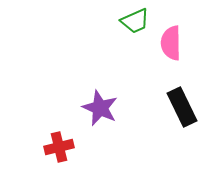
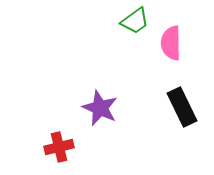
green trapezoid: rotated 12 degrees counterclockwise
